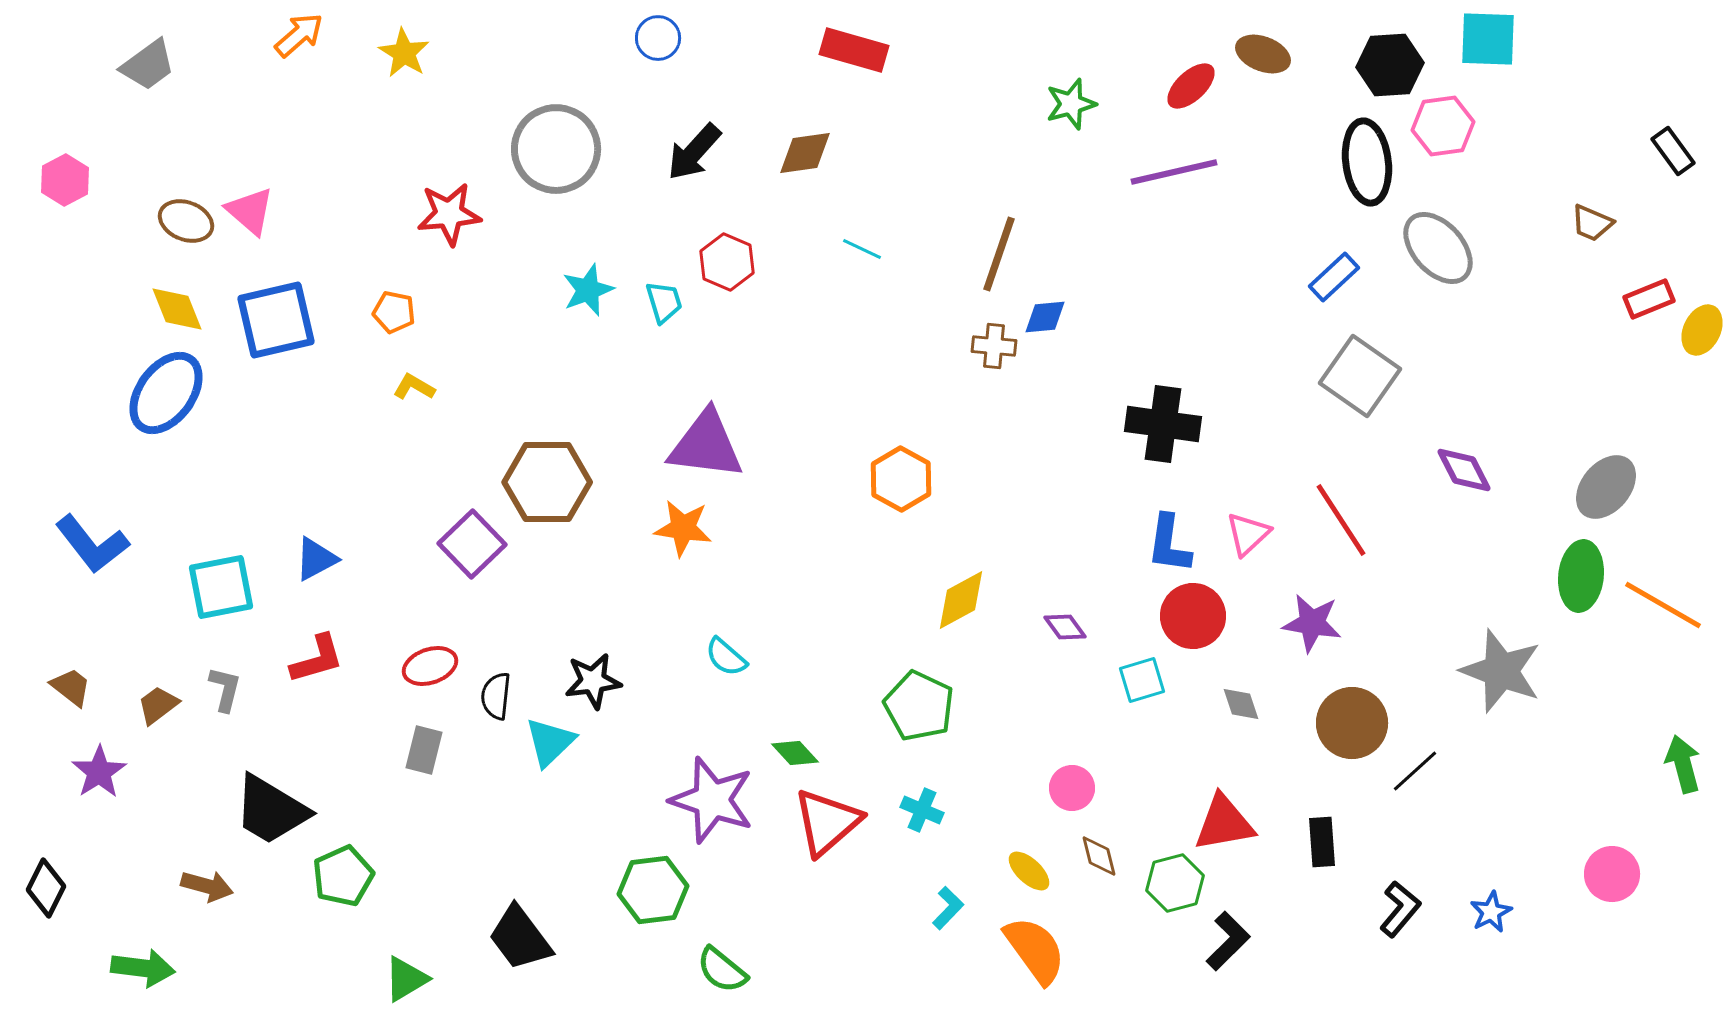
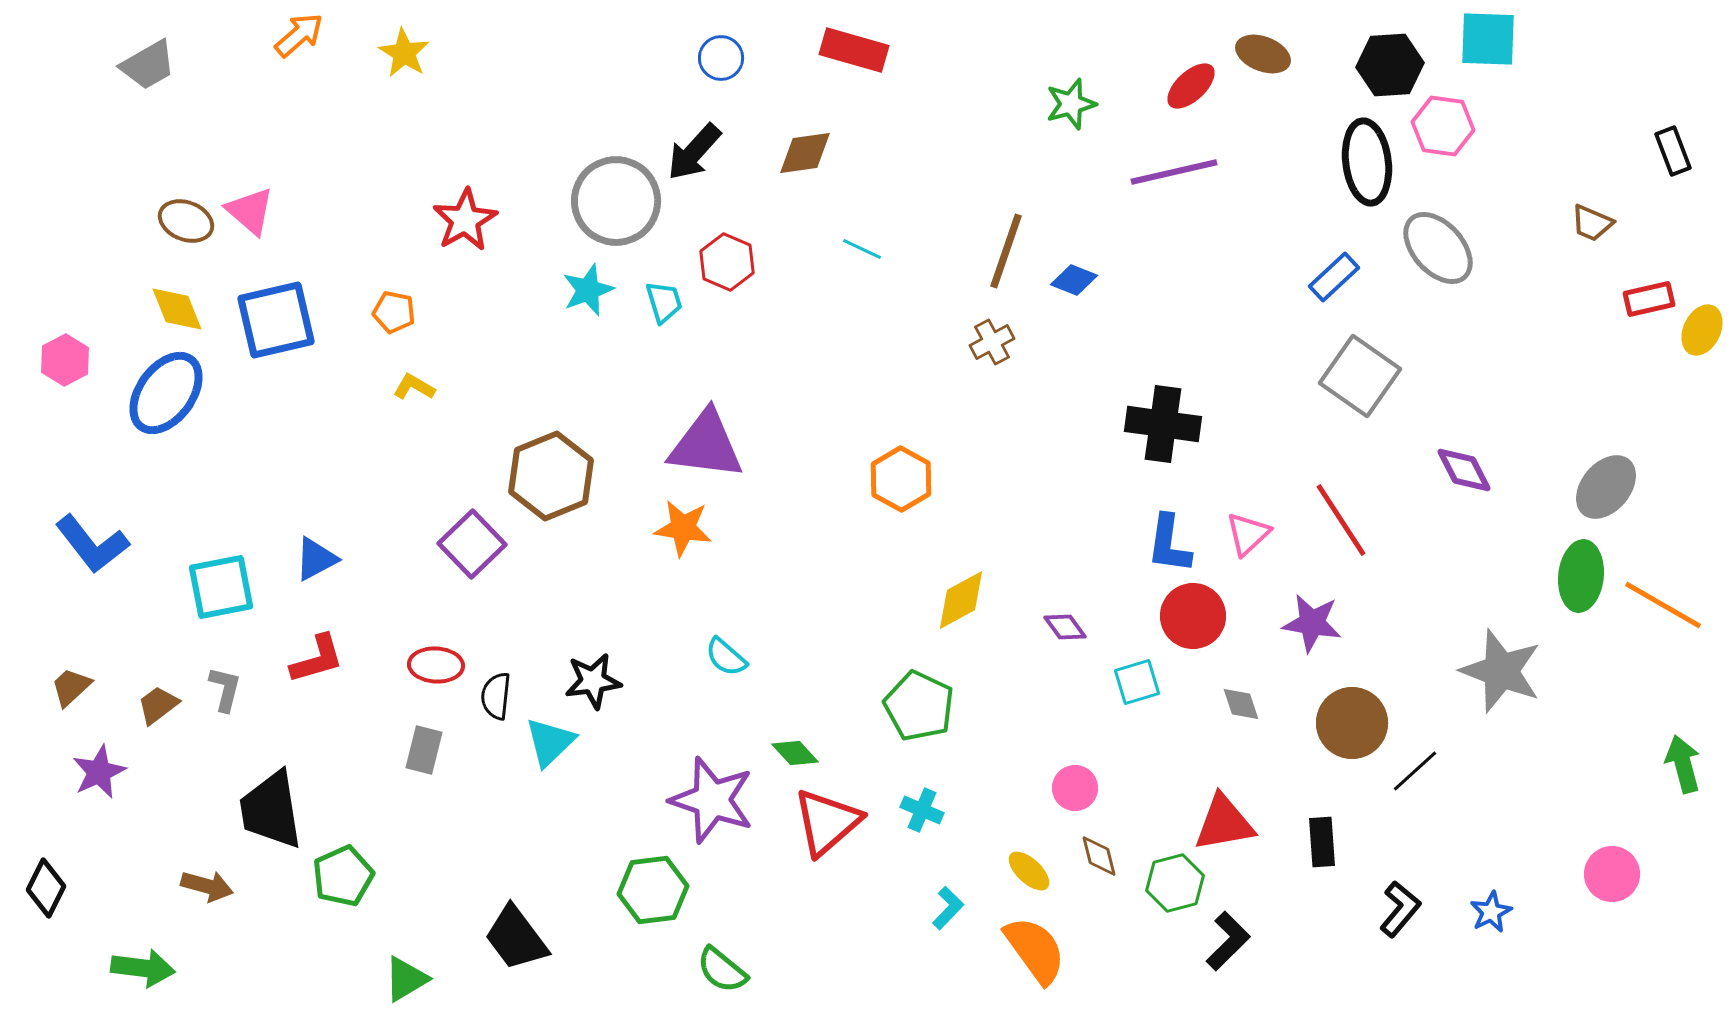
blue circle at (658, 38): moved 63 px right, 20 px down
gray trapezoid at (148, 65): rotated 6 degrees clockwise
pink hexagon at (1443, 126): rotated 16 degrees clockwise
gray circle at (556, 149): moved 60 px right, 52 px down
black rectangle at (1673, 151): rotated 15 degrees clockwise
pink hexagon at (65, 180): moved 180 px down
red star at (449, 214): moved 16 px right, 6 px down; rotated 24 degrees counterclockwise
brown line at (999, 254): moved 7 px right, 3 px up
red rectangle at (1649, 299): rotated 9 degrees clockwise
blue diamond at (1045, 317): moved 29 px right, 37 px up; rotated 27 degrees clockwise
brown cross at (994, 346): moved 2 px left, 4 px up; rotated 33 degrees counterclockwise
brown hexagon at (547, 482): moved 4 px right, 6 px up; rotated 22 degrees counterclockwise
red ellipse at (430, 666): moved 6 px right, 1 px up; rotated 22 degrees clockwise
cyan square at (1142, 680): moved 5 px left, 2 px down
brown trapezoid at (71, 687): rotated 81 degrees counterclockwise
purple star at (99, 772): rotated 8 degrees clockwise
pink circle at (1072, 788): moved 3 px right
black trapezoid at (271, 810): rotated 50 degrees clockwise
black trapezoid at (520, 938): moved 4 px left
